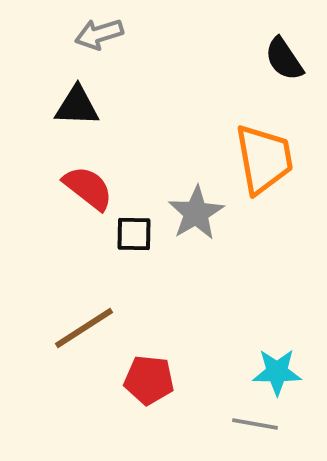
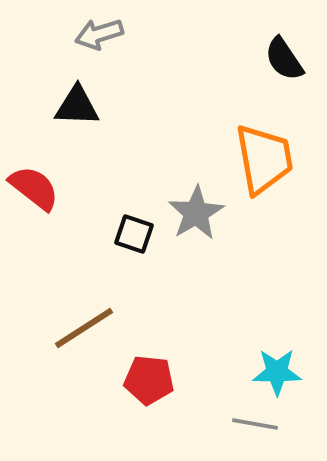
red semicircle: moved 54 px left
black square: rotated 18 degrees clockwise
